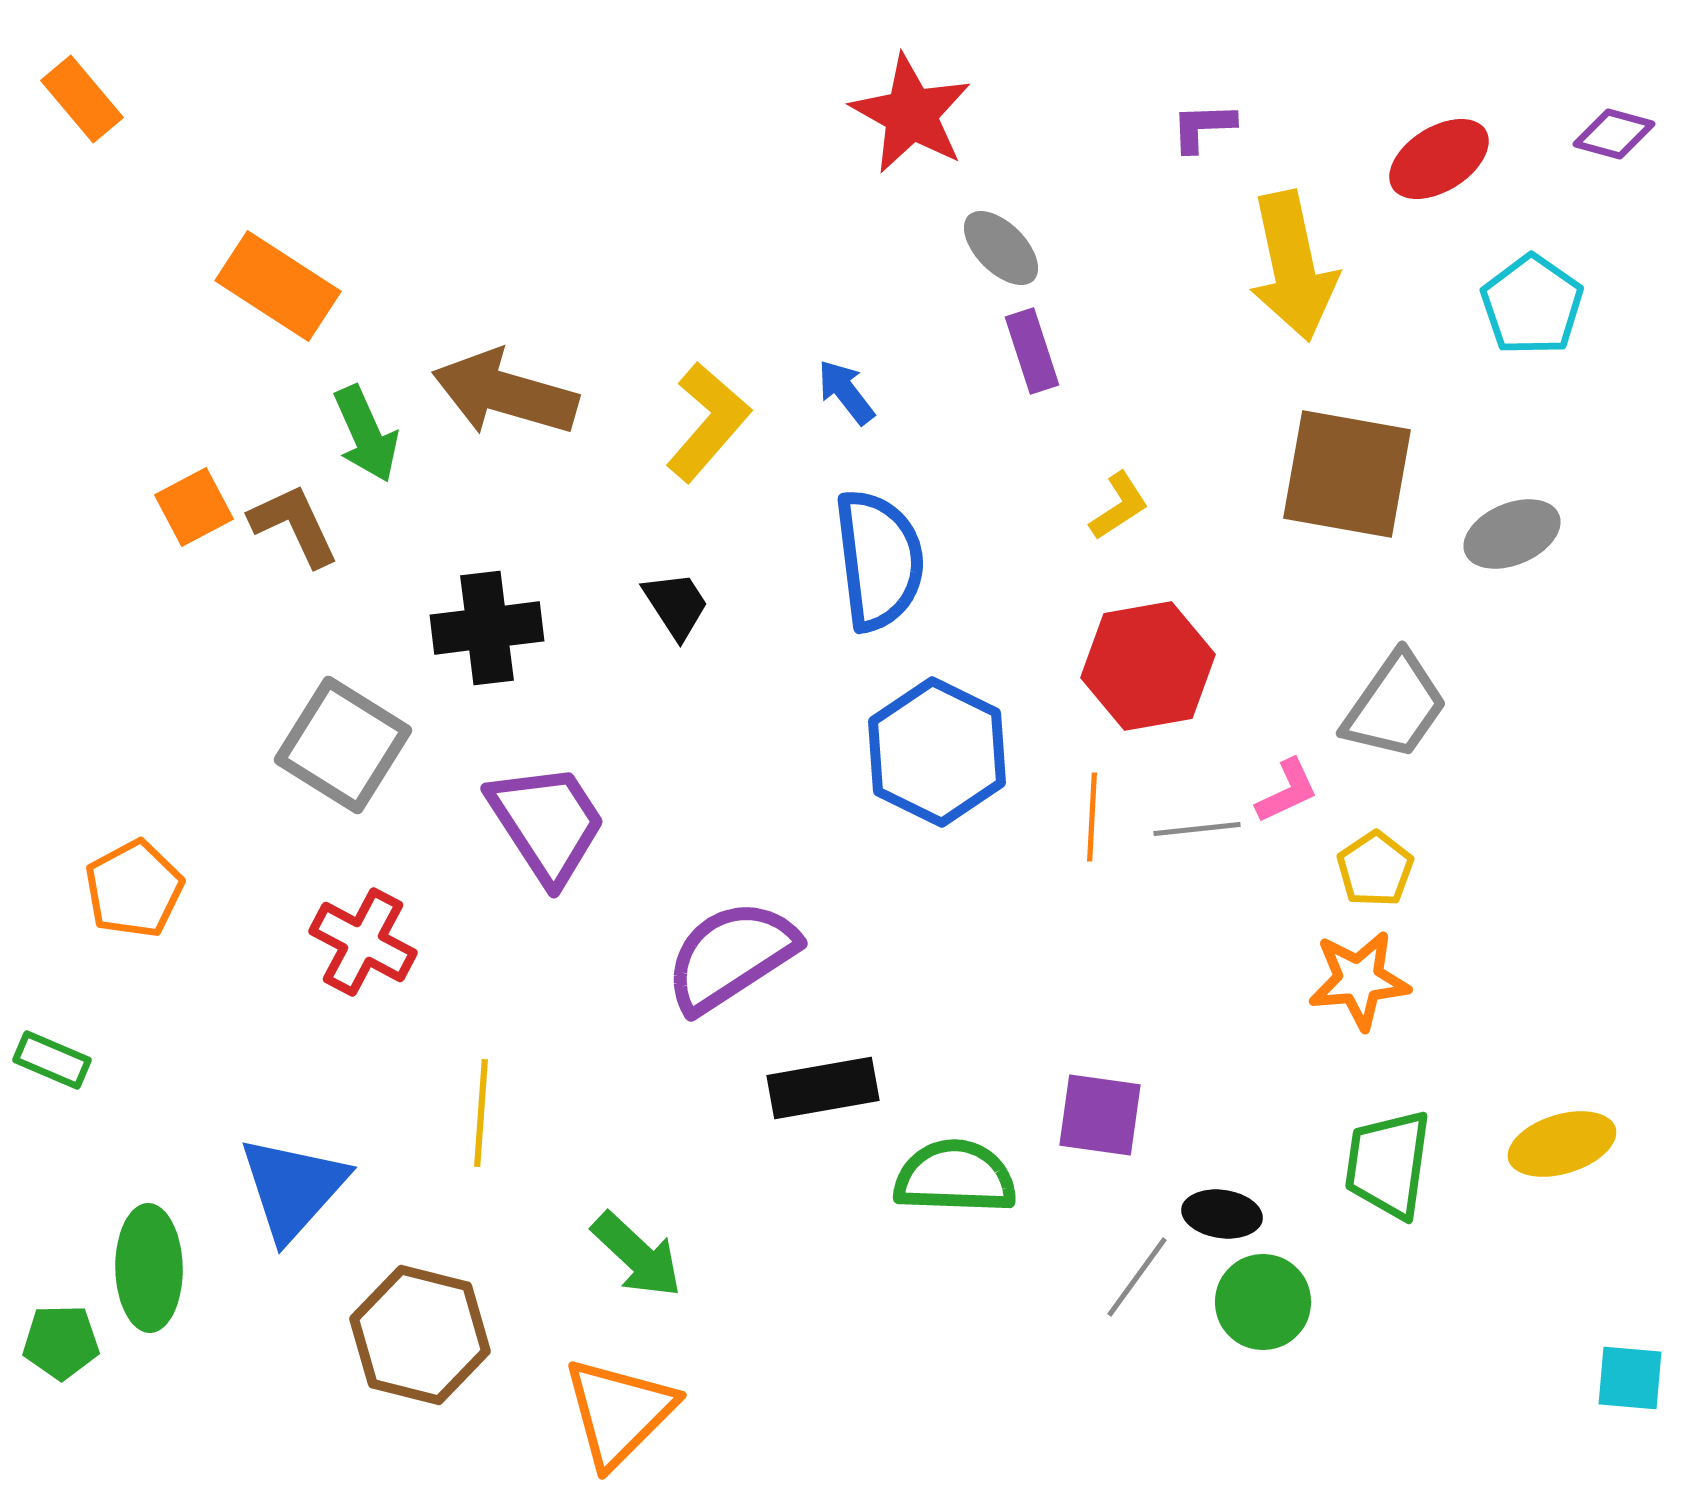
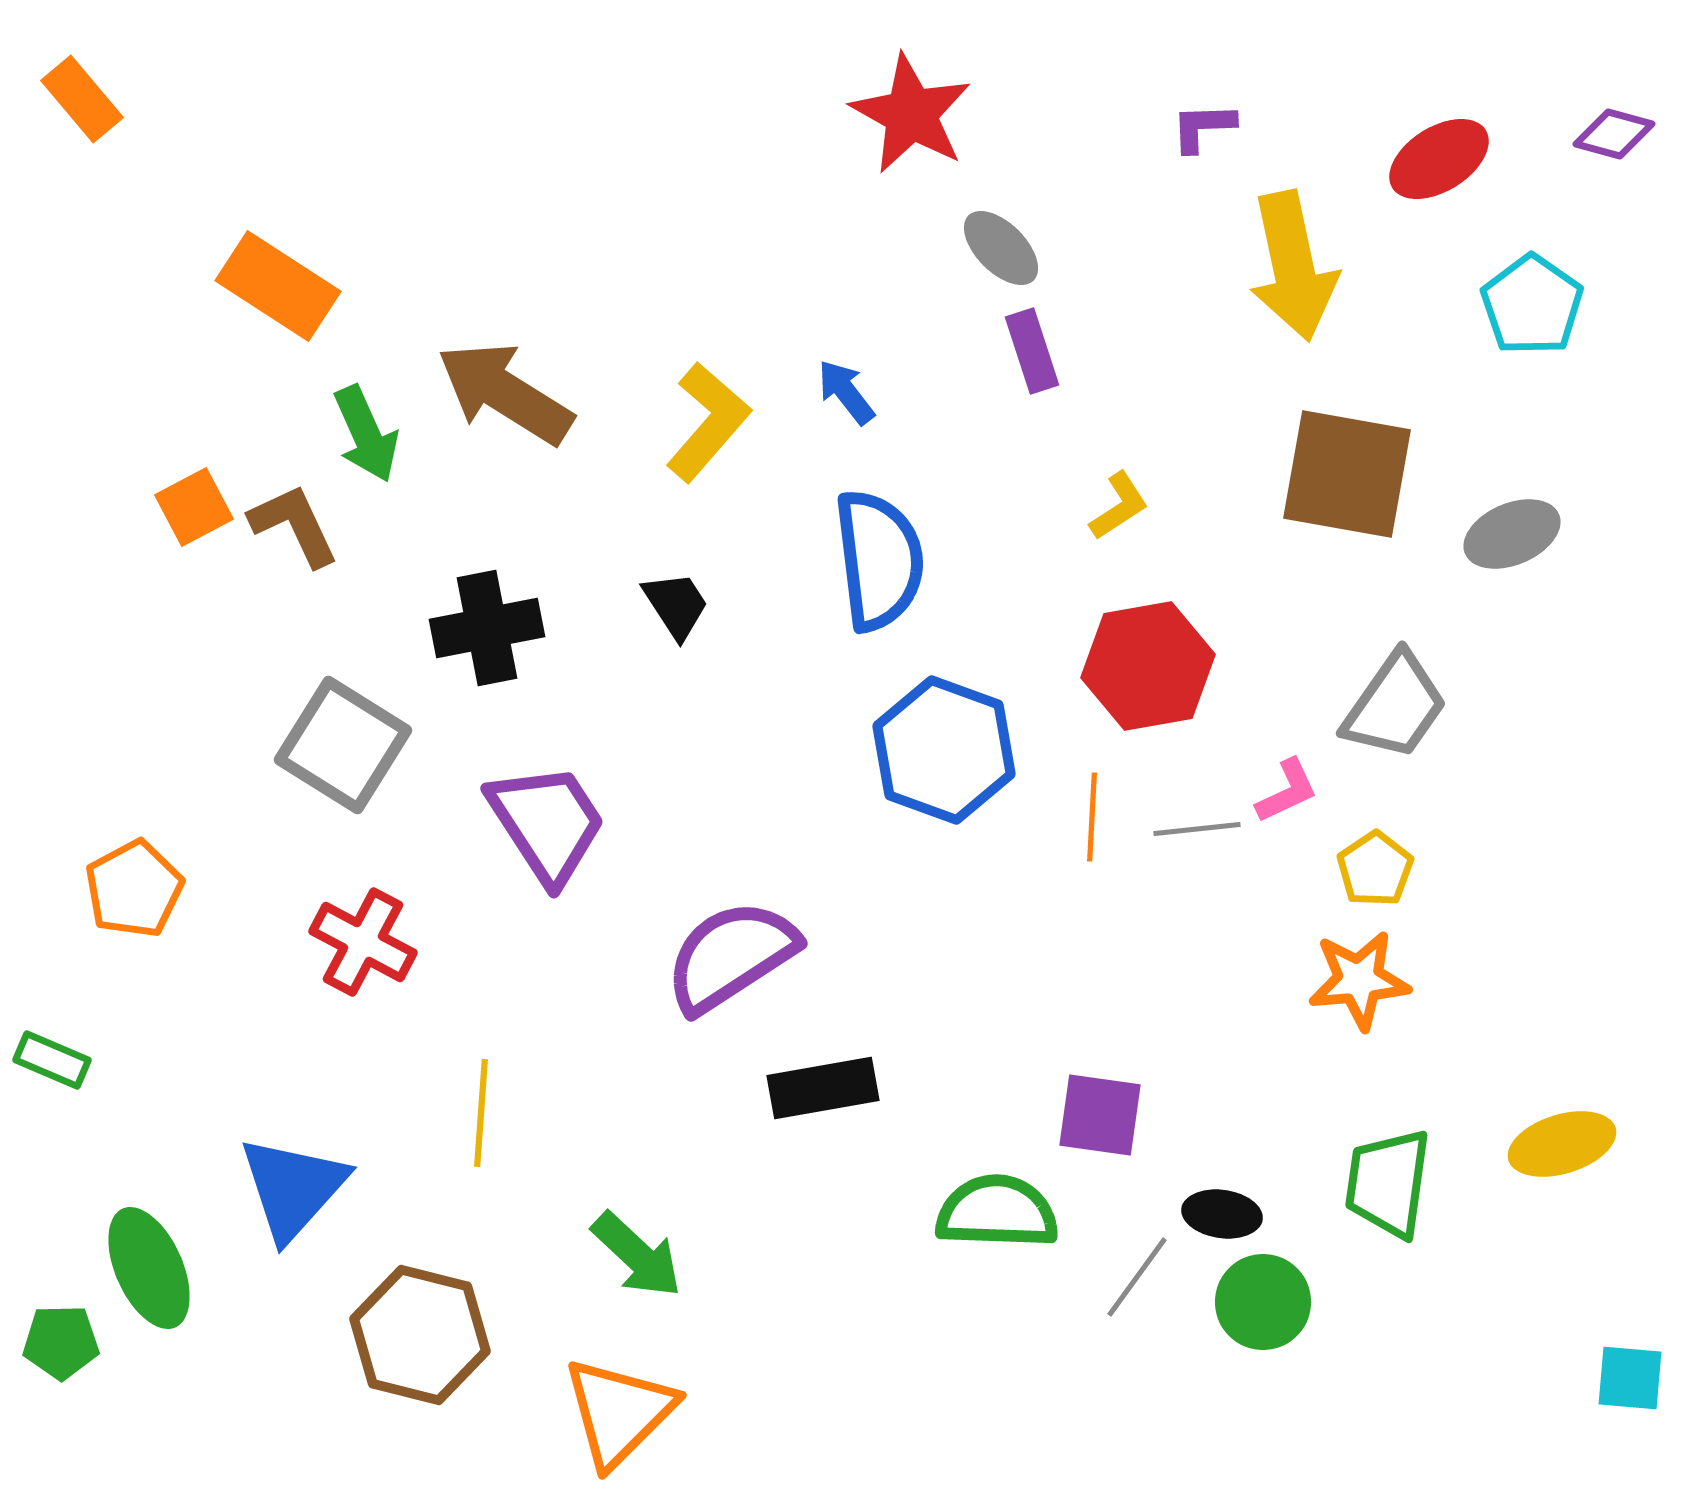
brown arrow at (505, 393): rotated 16 degrees clockwise
black cross at (487, 628): rotated 4 degrees counterclockwise
blue hexagon at (937, 752): moved 7 px right, 2 px up; rotated 6 degrees counterclockwise
green trapezoid at (1388, 1164): moved 19 px down
green semicircle at (955, 1177): moved 42 px right, 35 px down
green ellipse at (149, 1268): rotated 23 degrees counterclockwise
